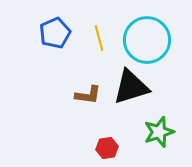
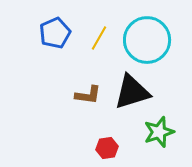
yellow line: rotated 45 degrees clockwise
black triangle: moved 1 px right, 5 px down
